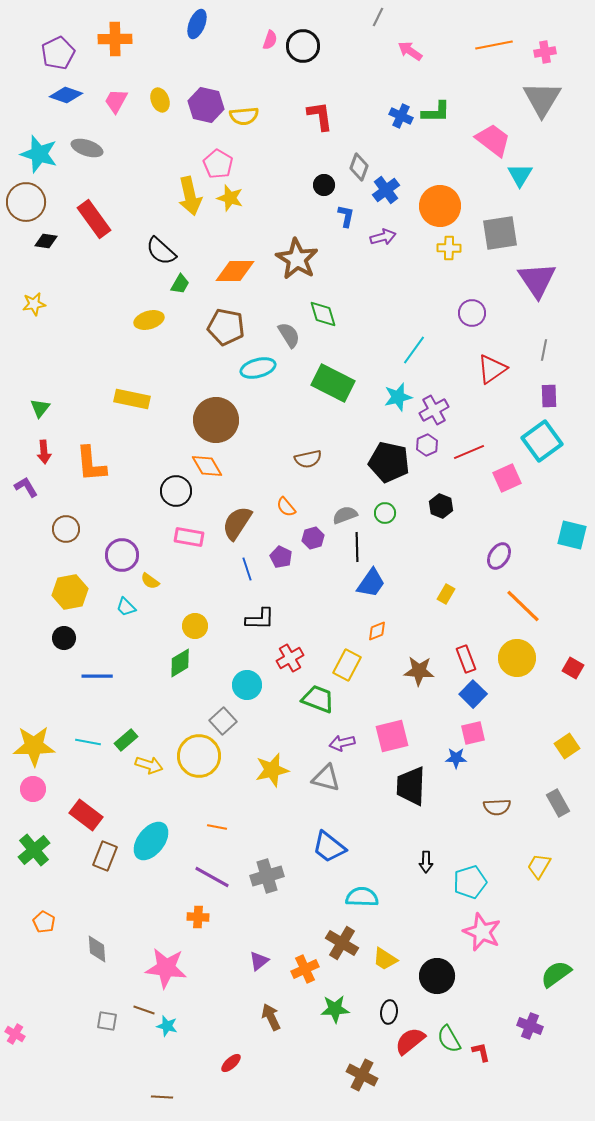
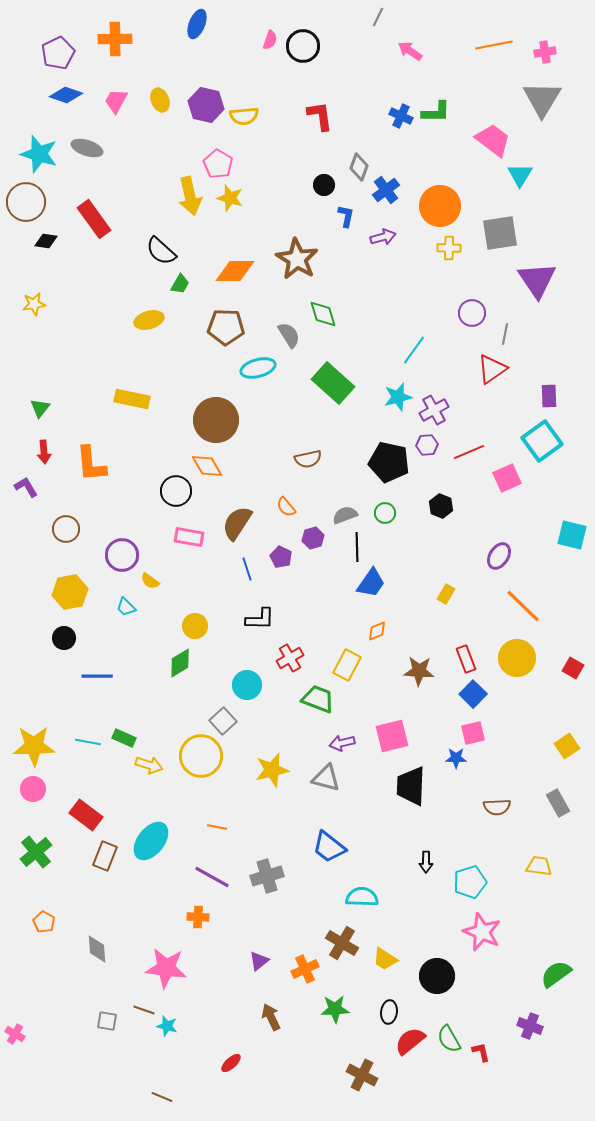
brown pentagon at (226, 327): rotated 9 degrees counterclockwise
gray line at (544, 350): moved 39 px left, 16 px up
green rectangle at (333, 383): rotated 15 degrees clockwise
purple hexagon at (427, 445): rotated 20 degrees clockwise
green rectangle at (126, 740): moved 2 px left, 2 px up; rotated 65 degrees clockwise
yellow circle at (199, 756): moved 2 px right
green cross at (34, 850): moved 2 px right, 2 px down
yellow trapezoid at (539, 866): rotated 68 degrees clockwise
brown line at (162, 1097): rotated 20 degrees clockwise
